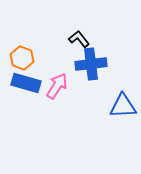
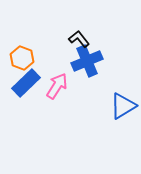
blue cross: moved 4 px left, 3 px up; rotated 16 degrees counterclockwise
blue rectangle: rotated 60 degrees counterclockwise
blue triangle: rotated 28 degrees counterclockwise
